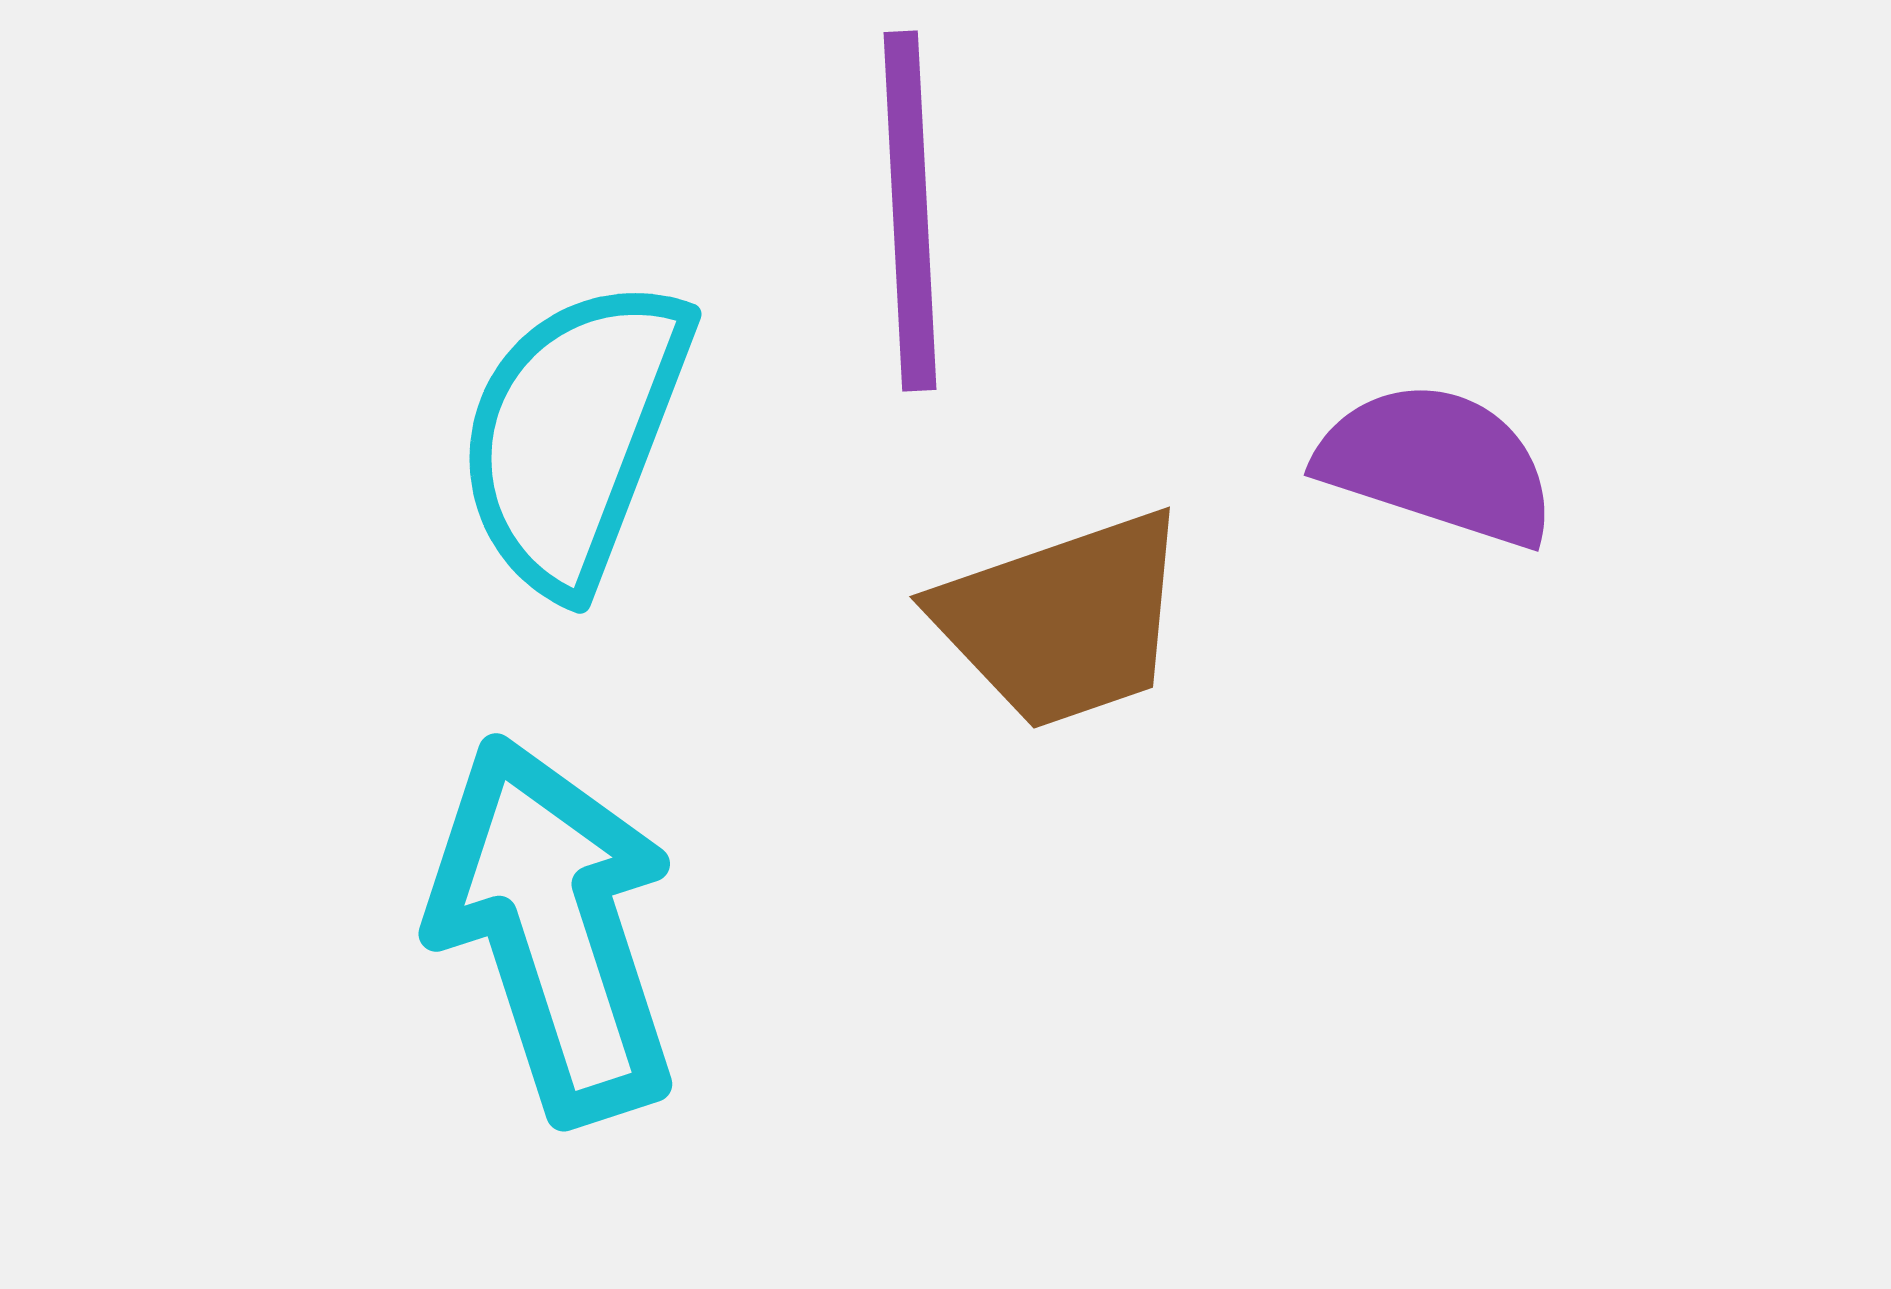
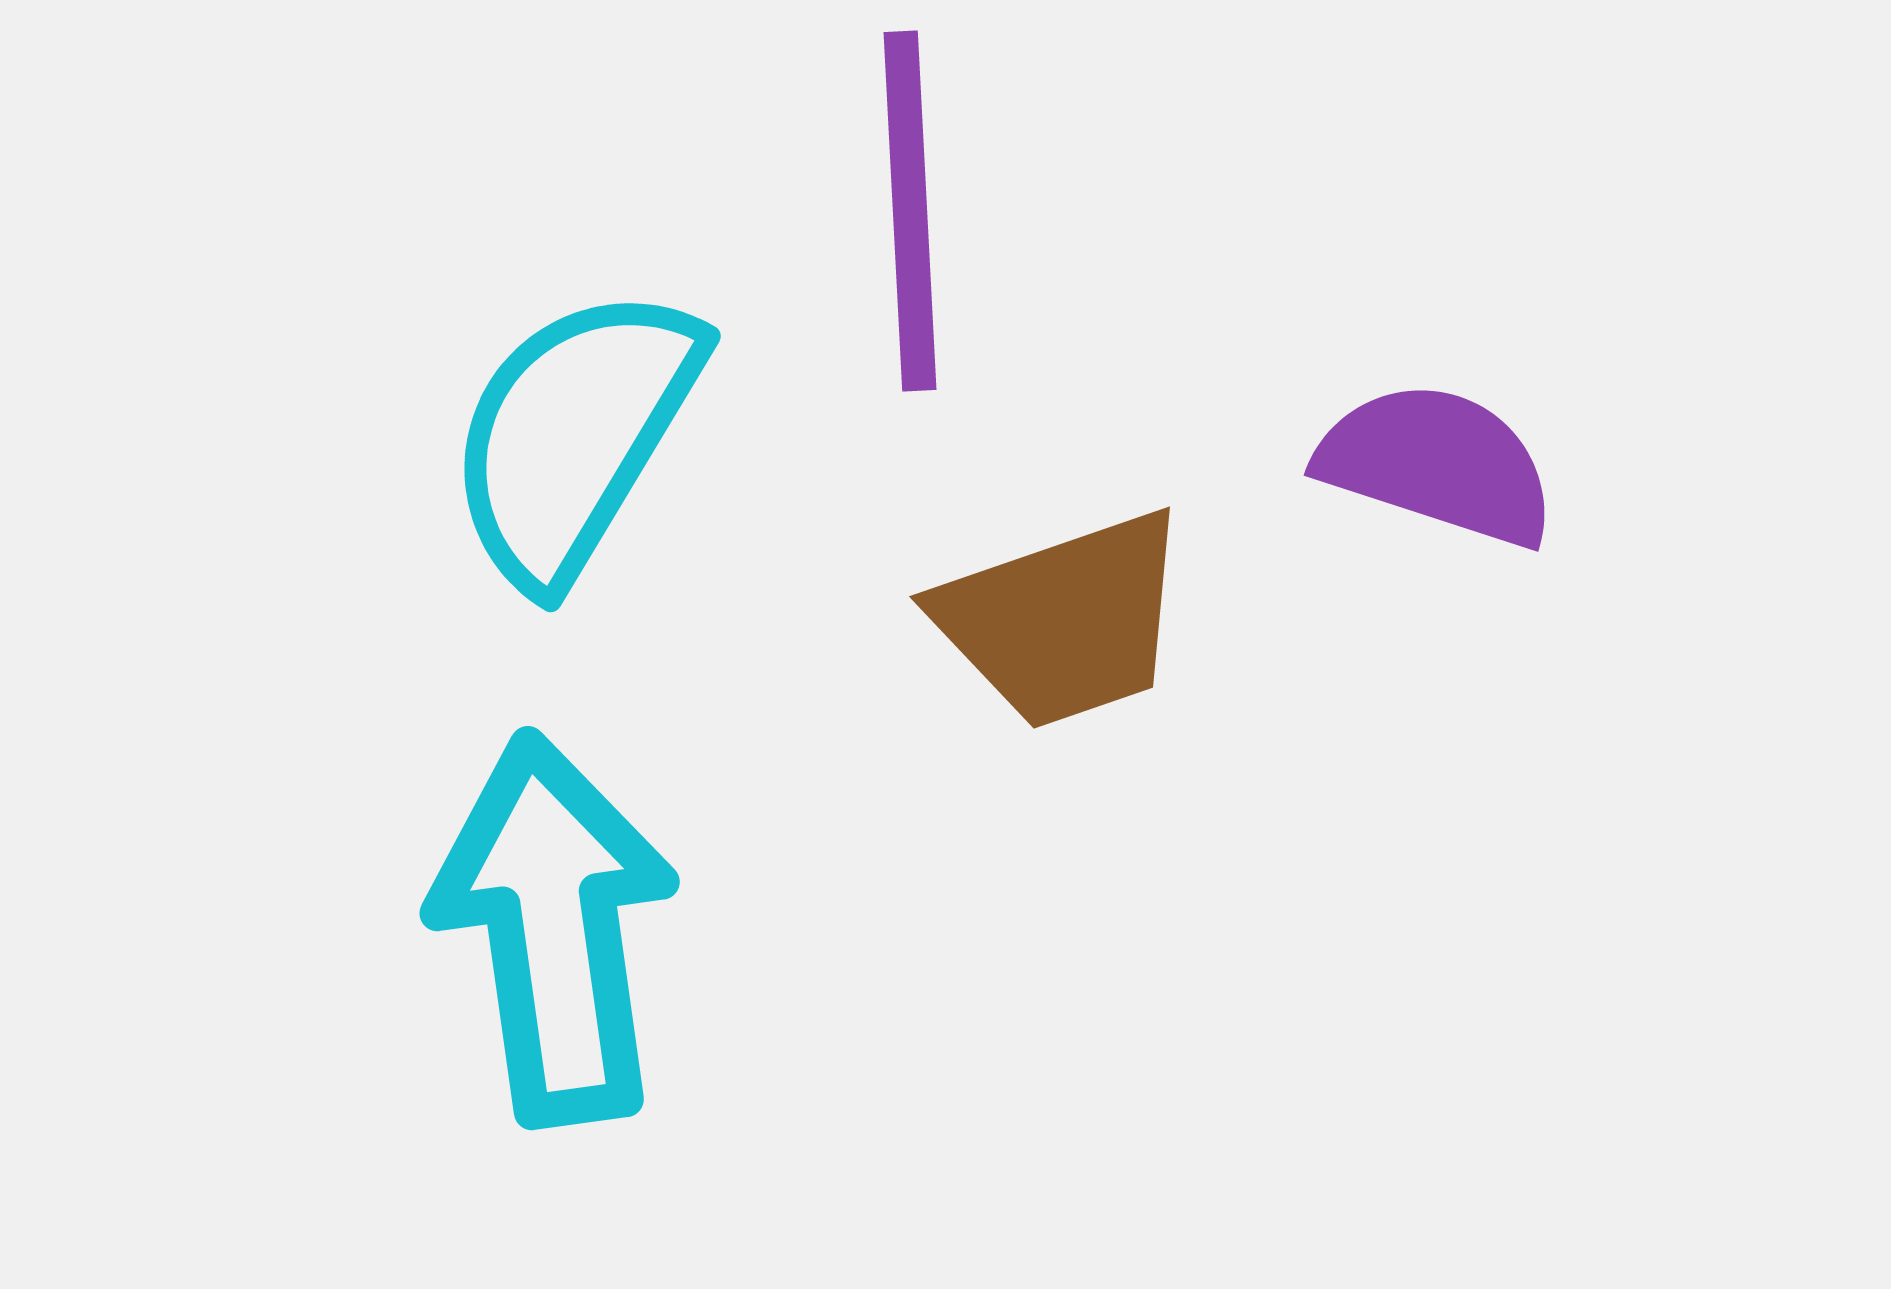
cyan semicircle: rotated 10 degrees clockwise
cyan arrow: rotated 10 degrees clockwise
